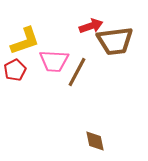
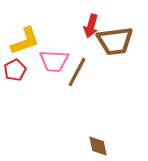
red arrow: rotated 125 degrees clockwise
brown diamond: moved 3 px right, 5 px down
